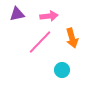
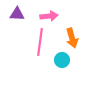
purple triangle: rotated 14 degrees clockwise
pink line: rotated 36 degrees counterclockwise
cyan circle: moved 10 px up
